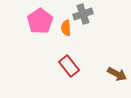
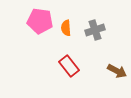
gray cross: moved 12 px right, 16 px down
pink pentagon: rotated 30 degrees counterclockwise
brown arrow: moved 3 px up
